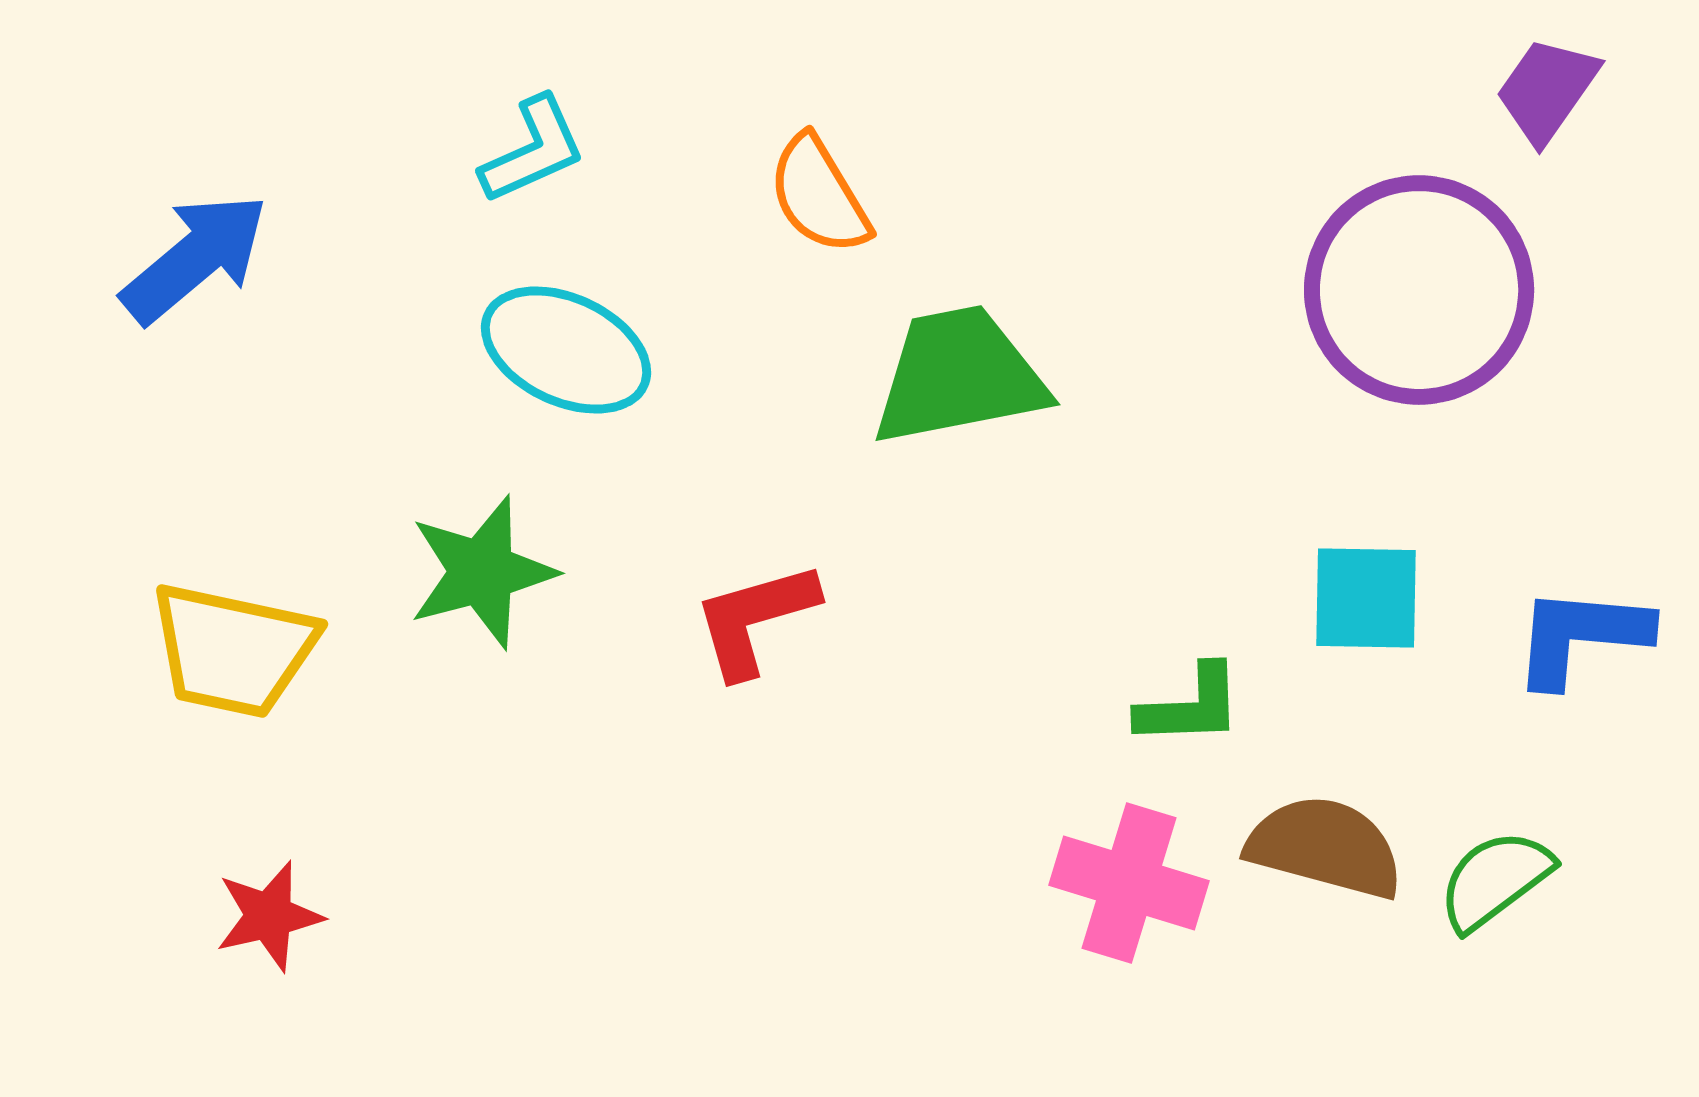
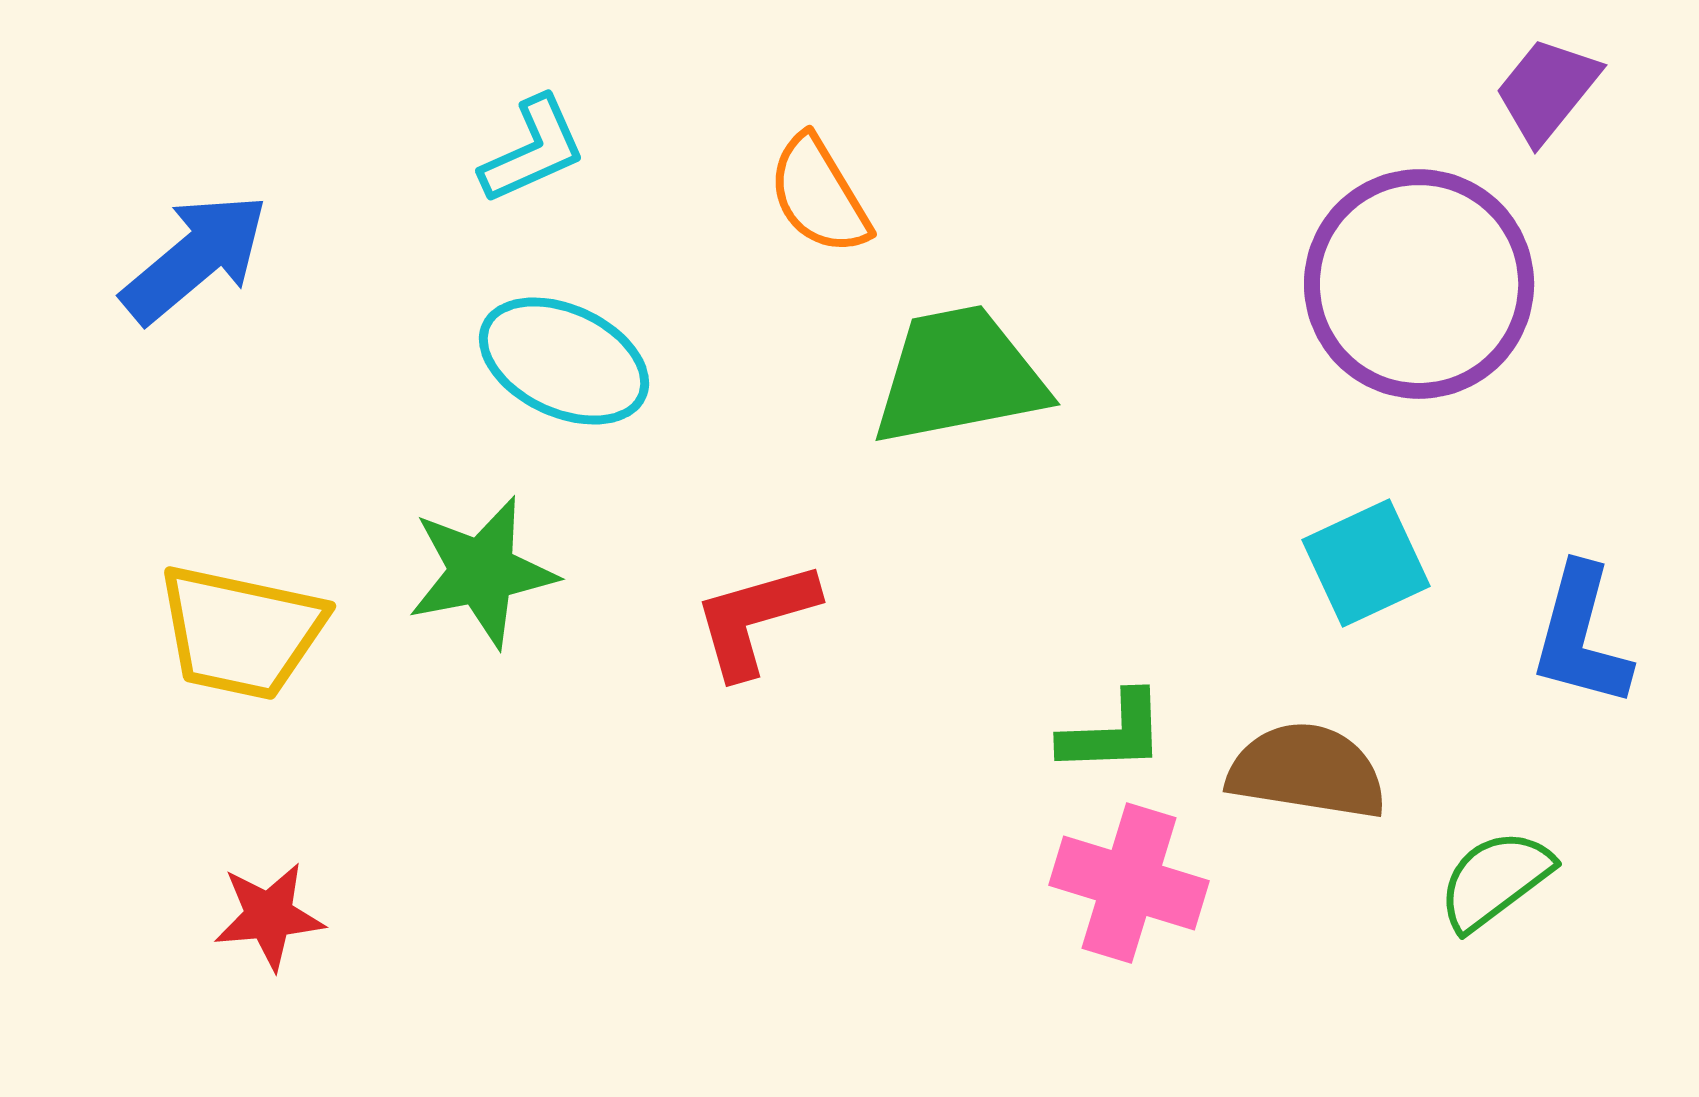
purple trapezoid: rotated 4 degrees clockwise
purple circle: moved 6 px up
cyan ellipse: moved 2 px left, 11 px down
green star: rotated 4 degrees clockwise
cyan square: moved 35 px up; rotated 26 degrees counterclockwise
blue L-shape: rotated 80 degrees counterclockwise
yellow trapezoid: moved 8 px right, 18 px up
green L-shape: moved 77 px left, 27 px down
brown semicircle: moved 18 px left, 76 px up; rotated 6 degrees counterclockwise
red star: rotated 8 degrees clockwise
